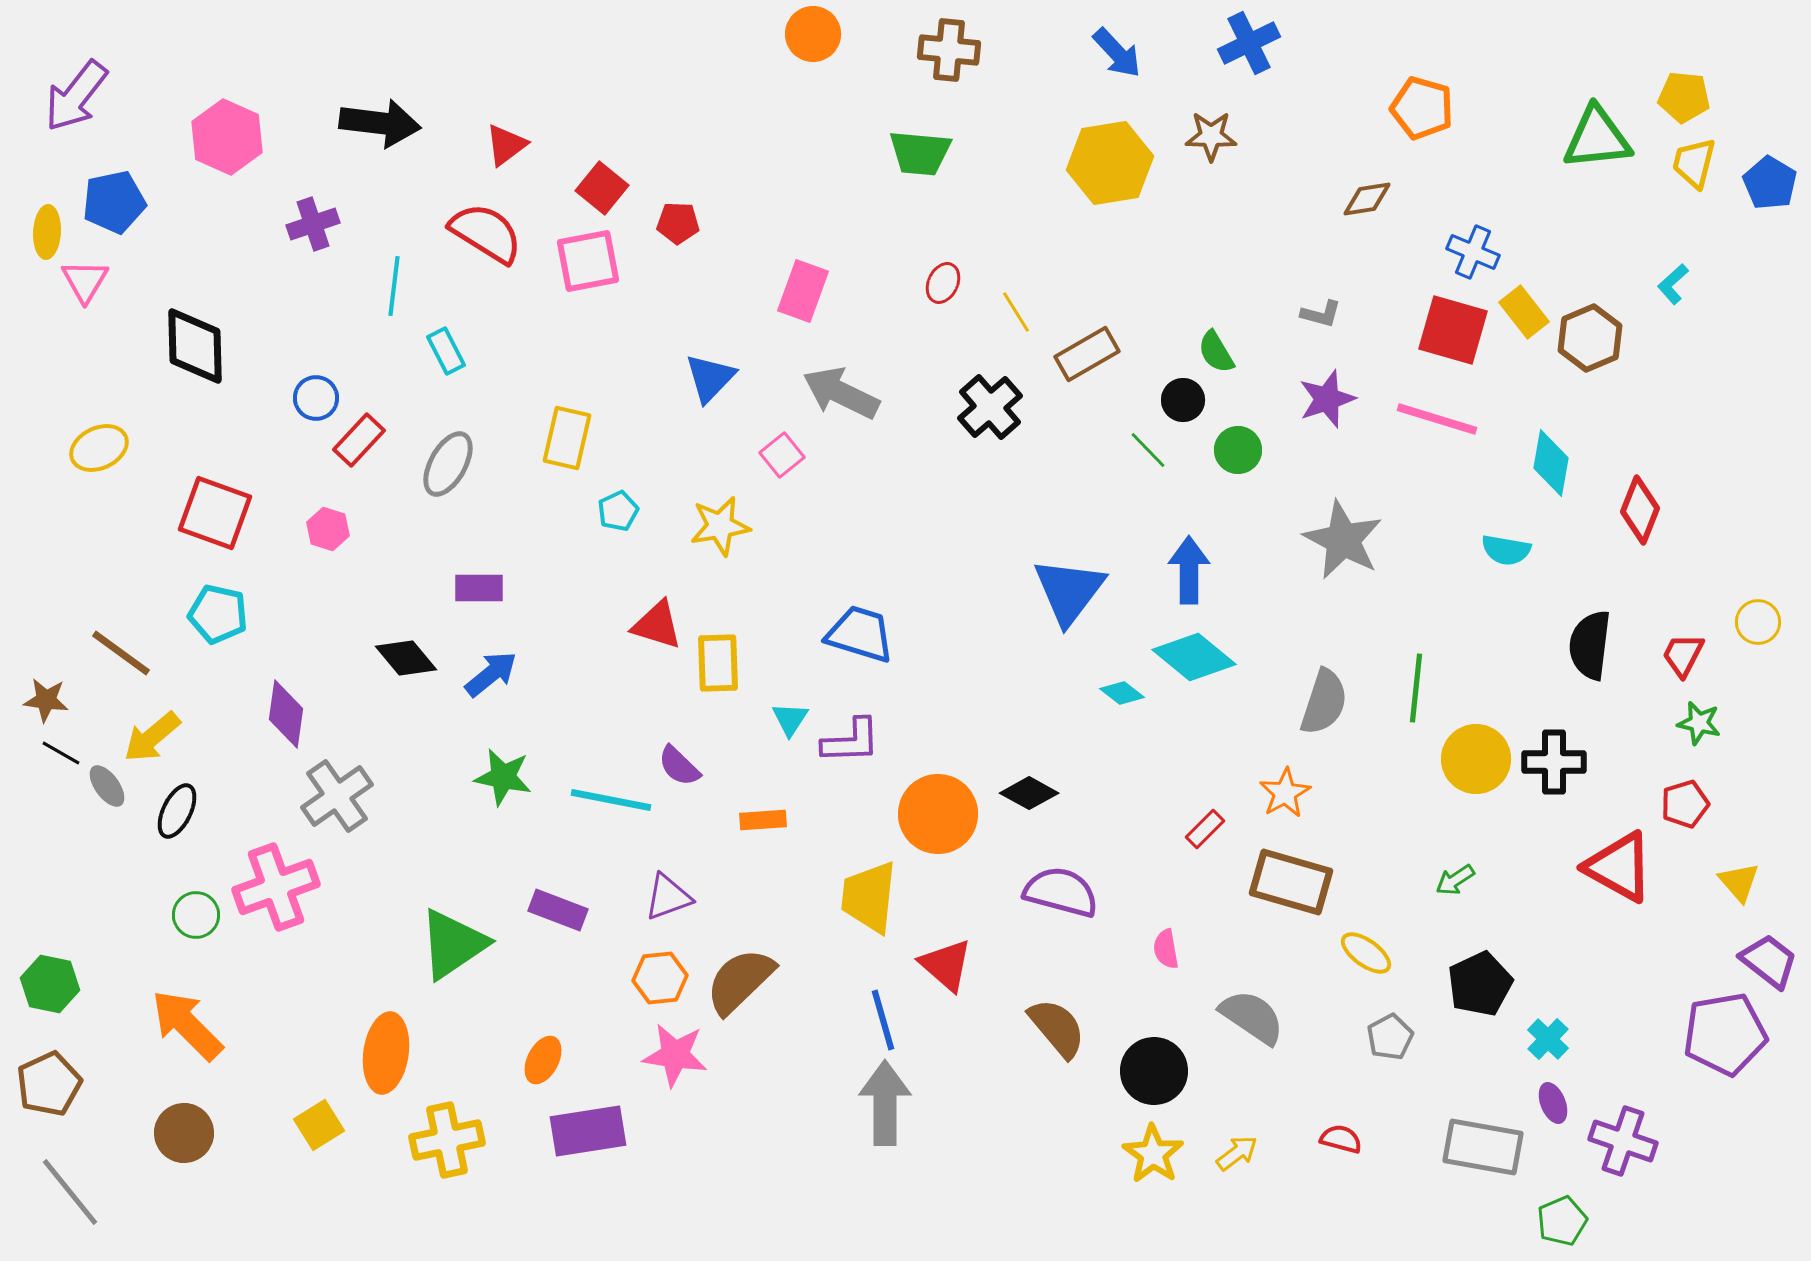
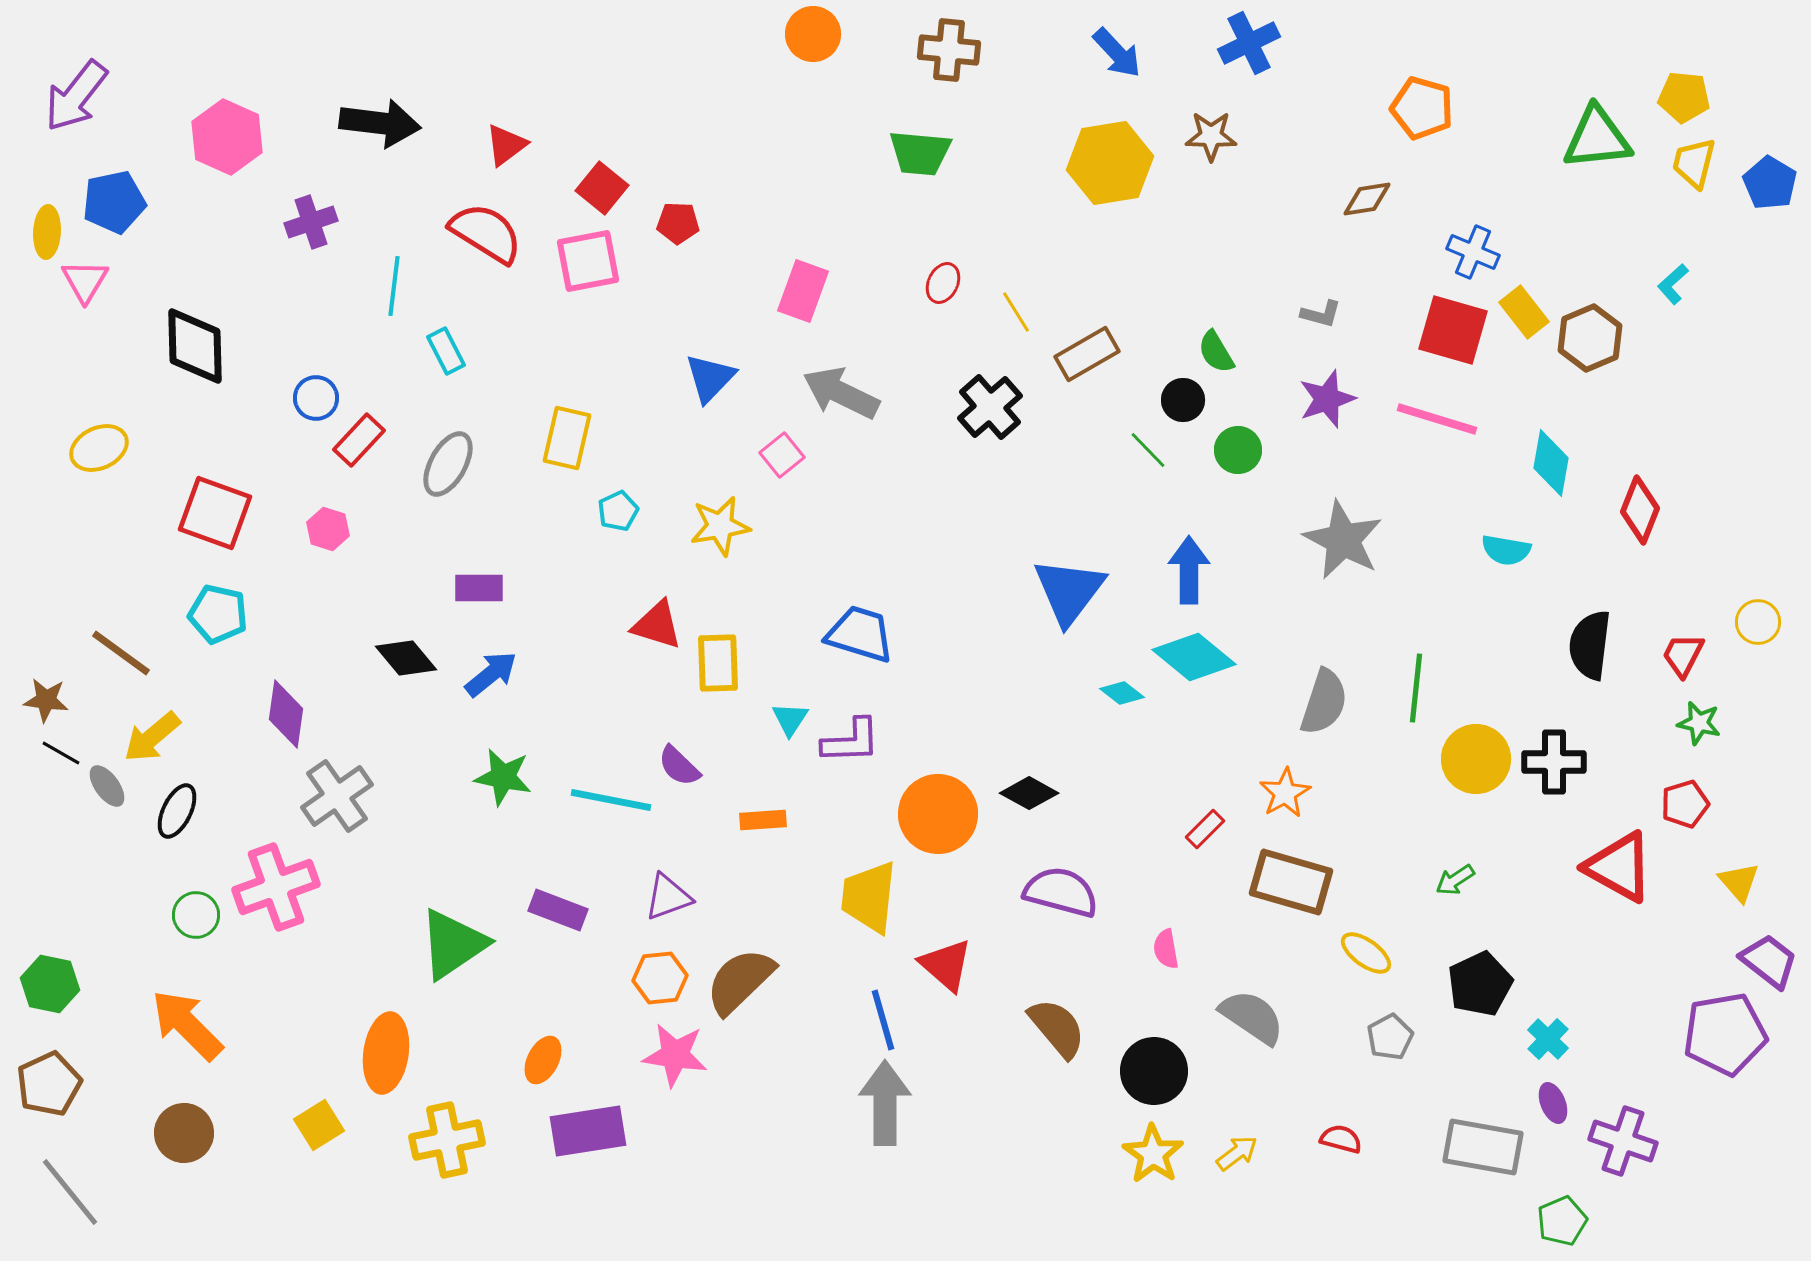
purple cross at (313, 224): moved 2 px left, 2 px up
